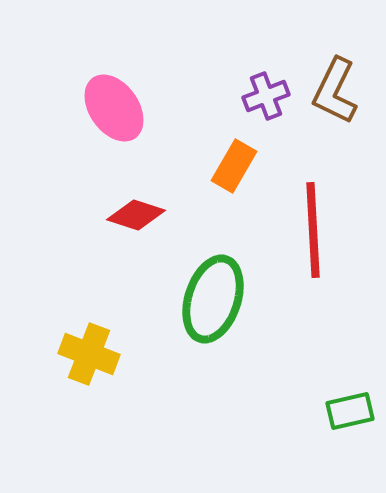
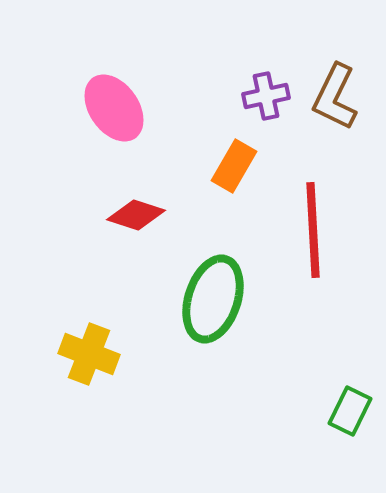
brown L-shape: moved 6 px down
purple cross: rotated 9 degrees clockwise
green rectangle: rotated 51 degrees counterclockwise
